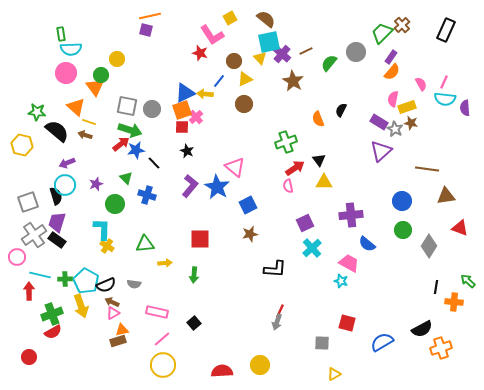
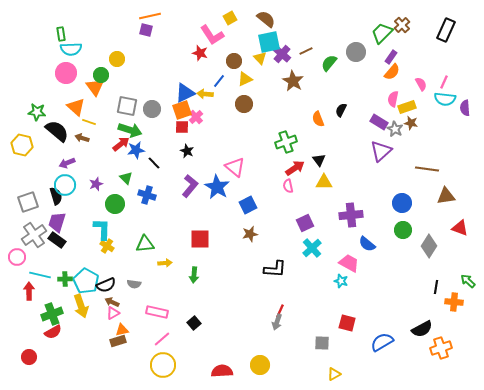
brown arrow at (85, 135): moved 3 px left, 3 px down
blue circle at (402, 201): moved 2 px down
